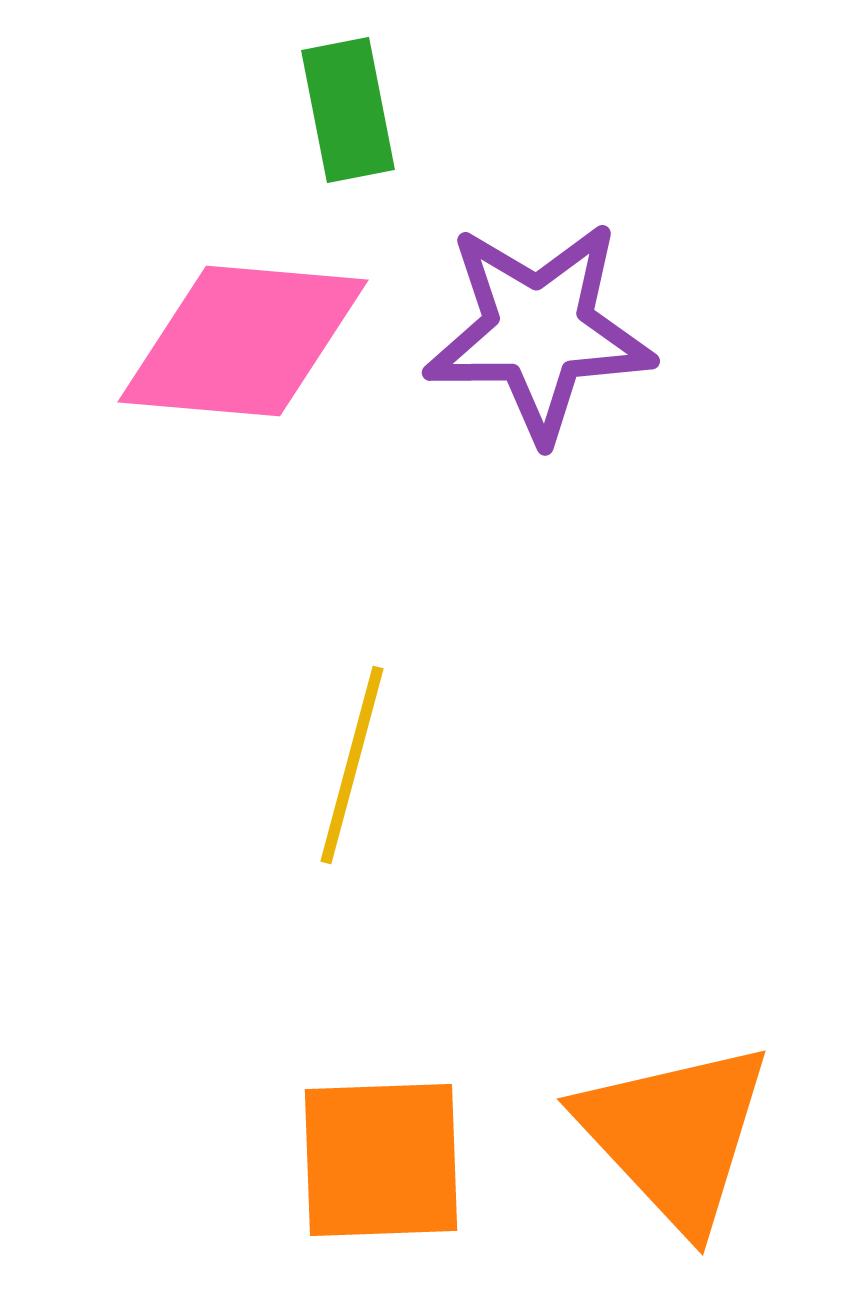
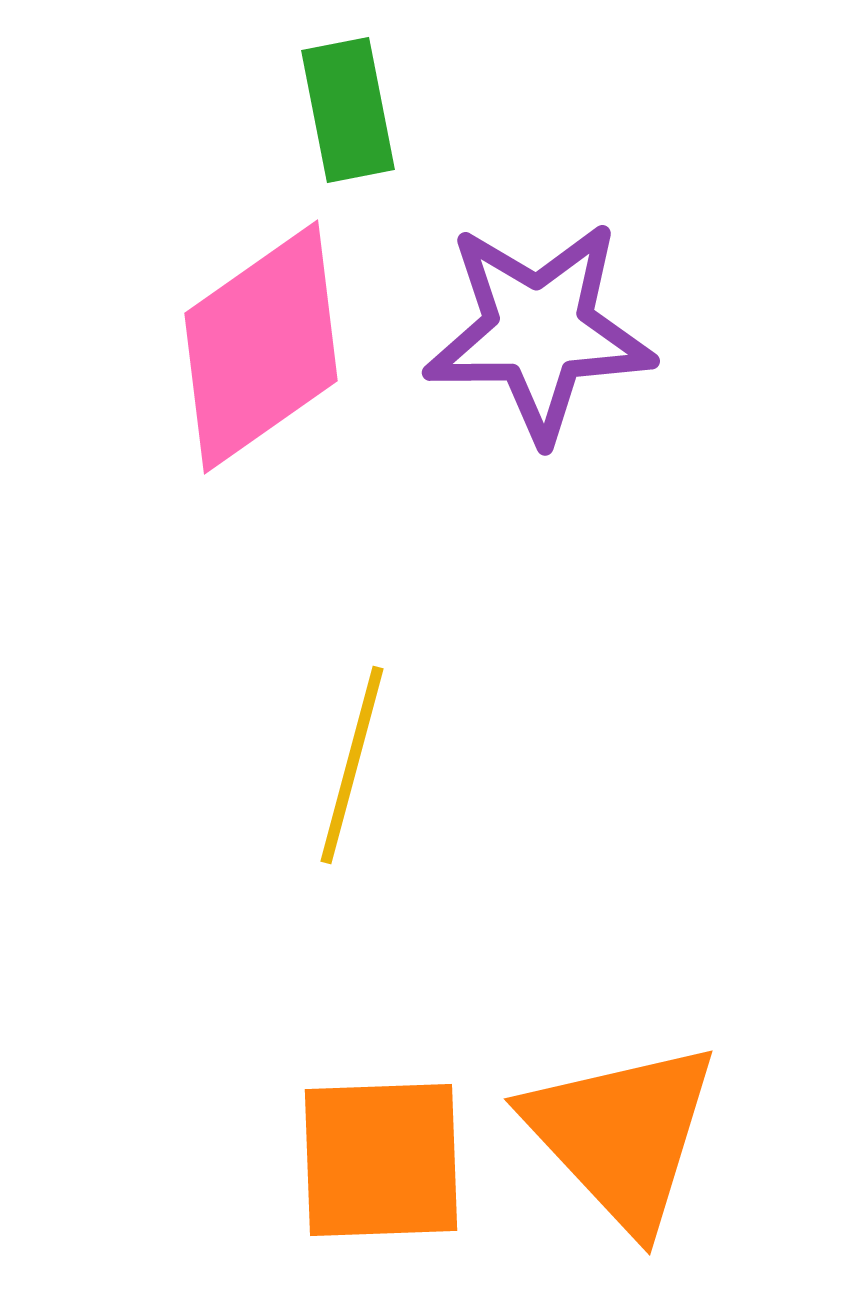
pink diamond: moved 18 px right, 6 px down; rotated 40 degrees counterclockwise
orange triangle: moved 53 px left
